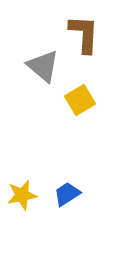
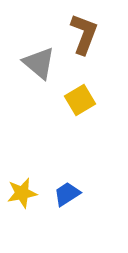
brown L-shape: rotated 18 degrees clockwise
gray triangle: moved 4 px left, 3 px up
yellow star: moved 2 px up
